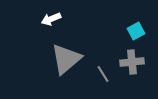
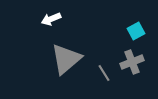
gray cross: rotated 15 degrees counterclockwise
gray line: moved 1 px right, 1 px up
